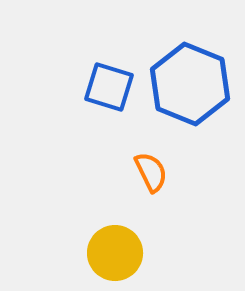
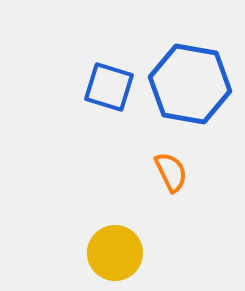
blue hexagon: rotated 12 degrees counterclockwise
orange semicircle: moved 20 px right
